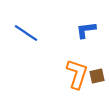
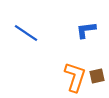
orange L-shape: moved 2 px left, 3 px down
